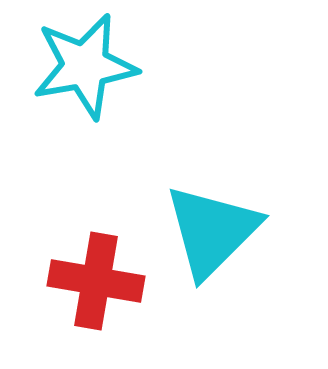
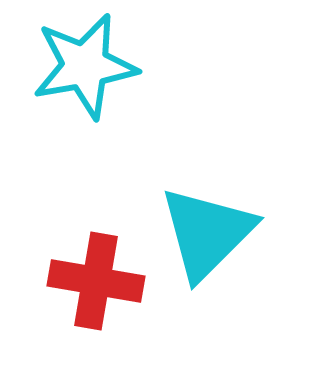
cyan triangle: moved 5 px left, 2 px down
